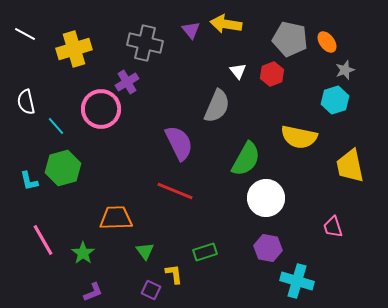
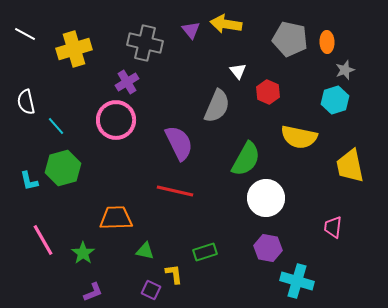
orange ellipse: rotated 35 degrees clockwise
red hexagon: moved 4 px left, 18 px down; rotated 15 degrees counterclockwise
pink circle: moved 15 px right, 11 px down
red line: rotated 9 degrees counterclockwise
pink trapezoid: rotated 25 degrees clockwise
green triangle: rotated 42 degrees counterclockwise
